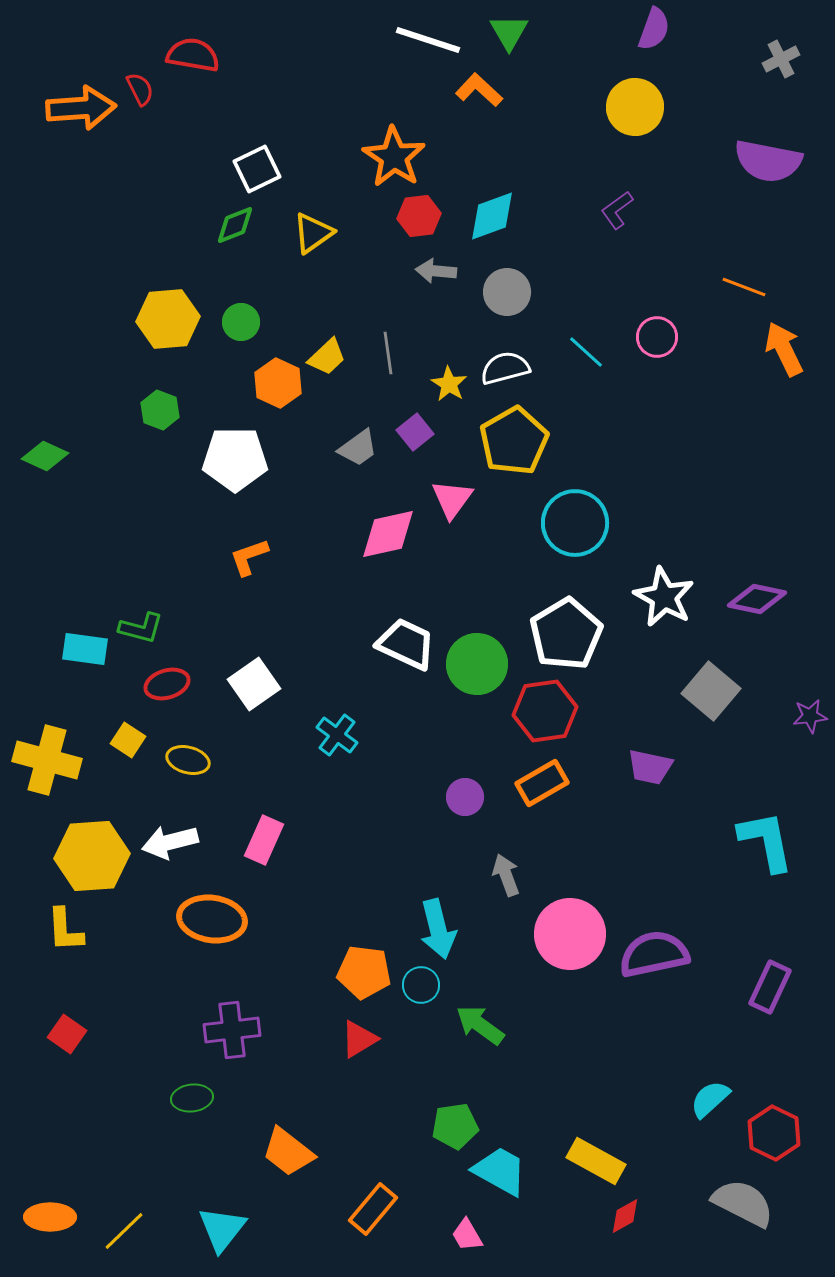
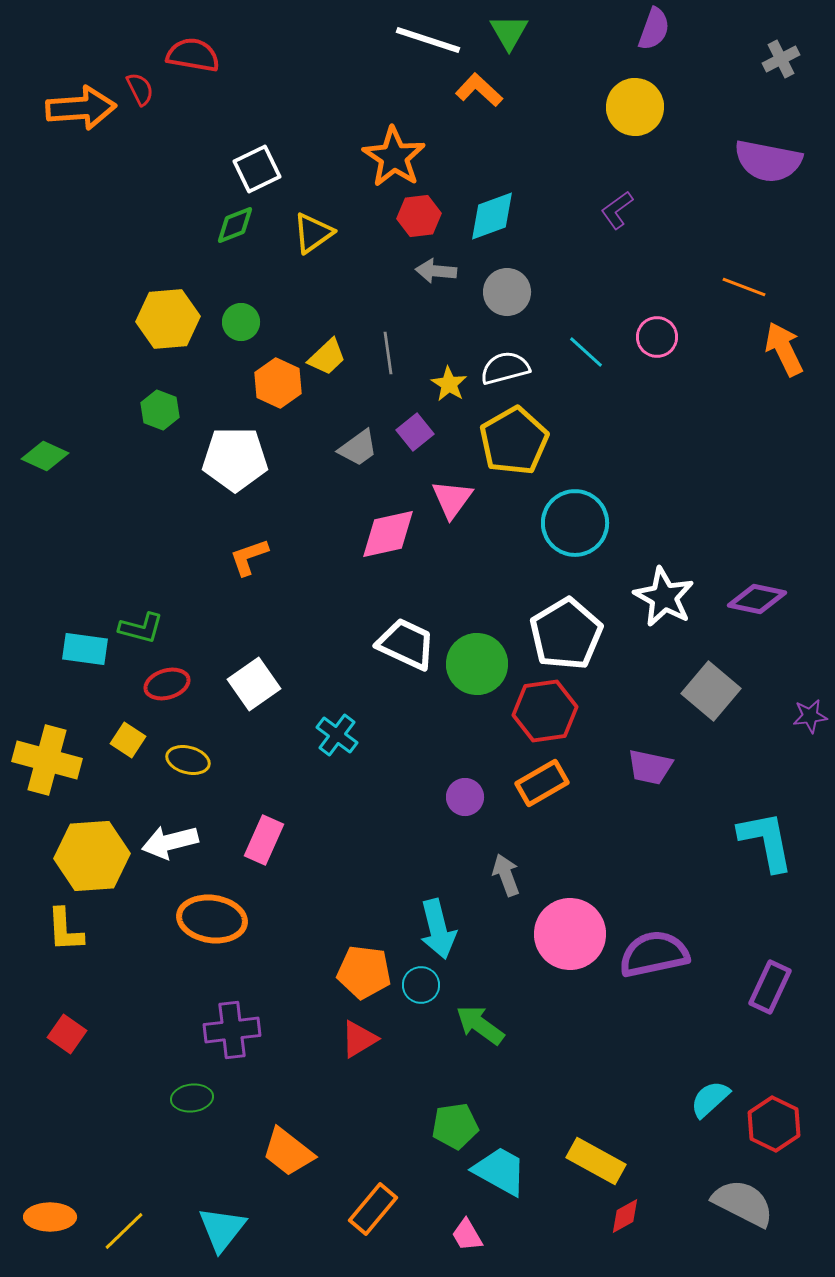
red hexagon at (774, 1133): moved 9 px up
